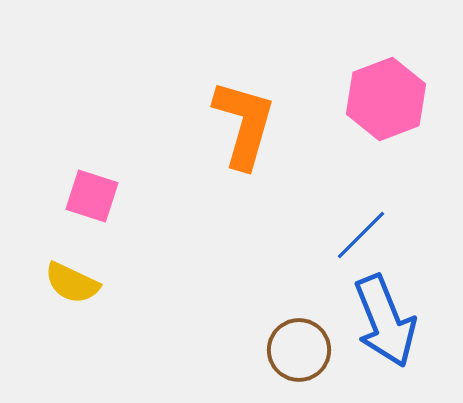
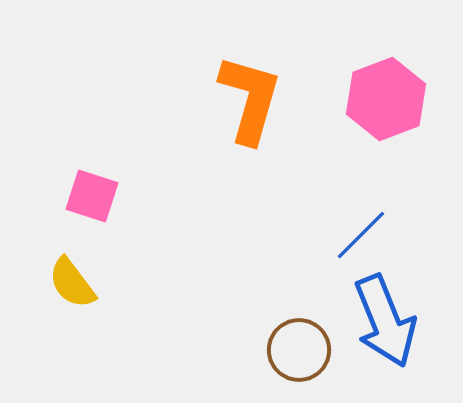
orange L-shape: moved 6 px right, 25 px up
yellow semicircle: rotated 28 degrees clockwise
